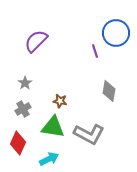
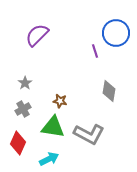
purple semicircle: moved 1 px right, 6 px up
